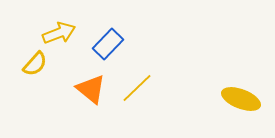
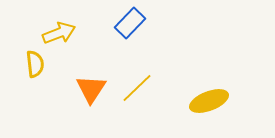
blue rectangle: moved 22 px right, 21 px up
yellow semicircle: rotated 48 degrees counterclockwise
orange triangle: rotated 24 degrees clockwise
yellow ellipse: moved 32 px left, 2 px down; rotated 42 degrees counterclockwise
